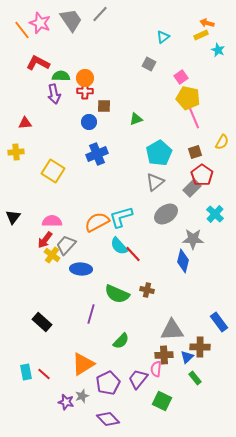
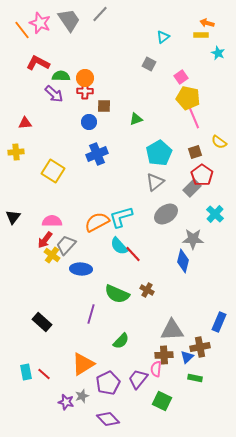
gray trapezoid at (71, 20): moved 2 px left
yellow rectangle at (201, 35): rotated 24 degrees clockwise
cyan star at (218, 50): moved 3 px down
purple arrow at (54, 94): rotated 36 degrees counterclockwise
yellow semicircle at (222, 142): moved 3 px left; rotated 98 degrees clockwise
brown cross at (147, 290): rotated 16 degrees clockwise
blue rectangle at (219, 322): rotated 60 degrees clockwise
brown cross at (200, 347): rotated 12 degrees counterclockwise
green rectangle at (195, 378): rotated 40 degrees counterclockwise
